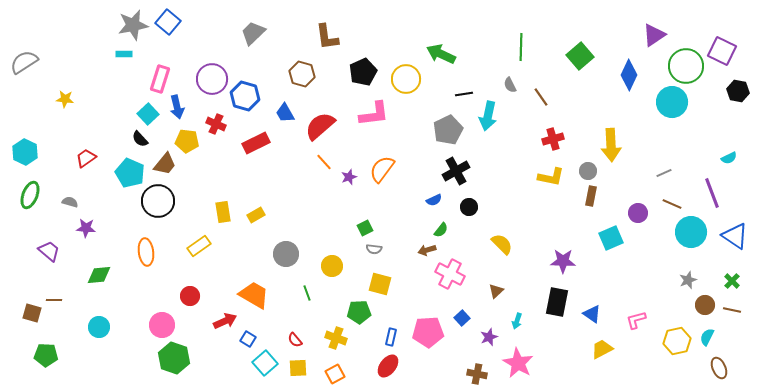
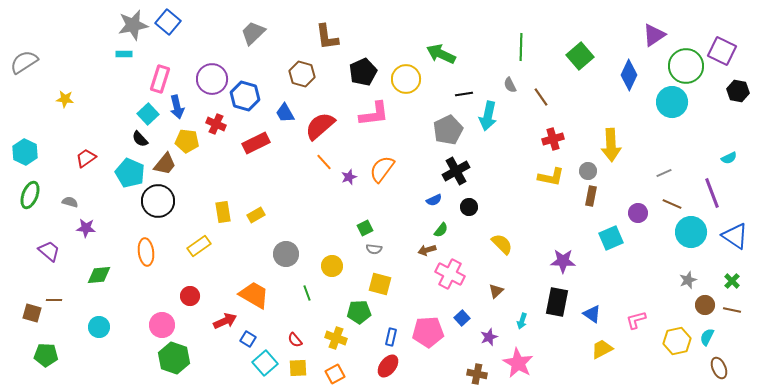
cyan arrow at (517, 321): moved 5 px right
